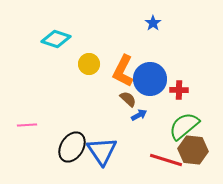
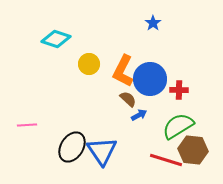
green semicircle: moved 6 px left; rotated 8 degrees clockwise
